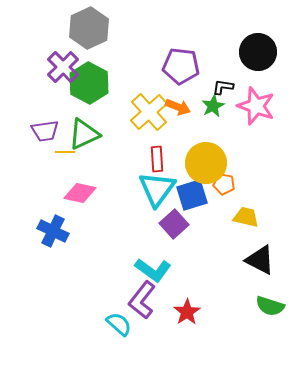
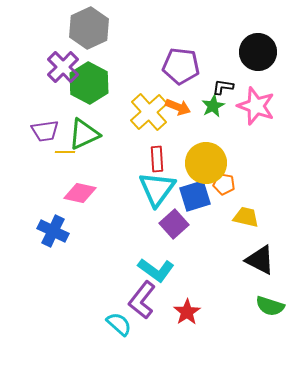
blue square: moved 3 px right, 1 px down
cyan L-shape: moved 3 px right
